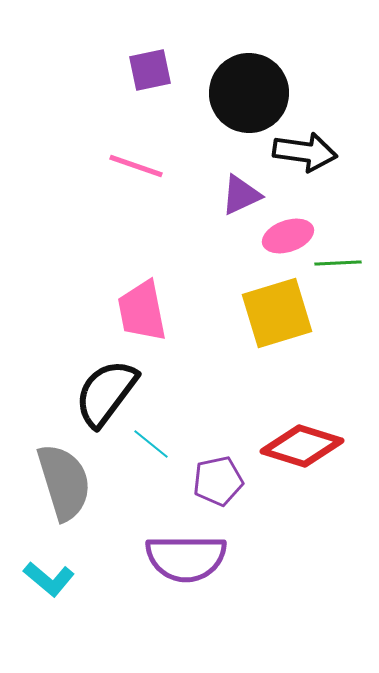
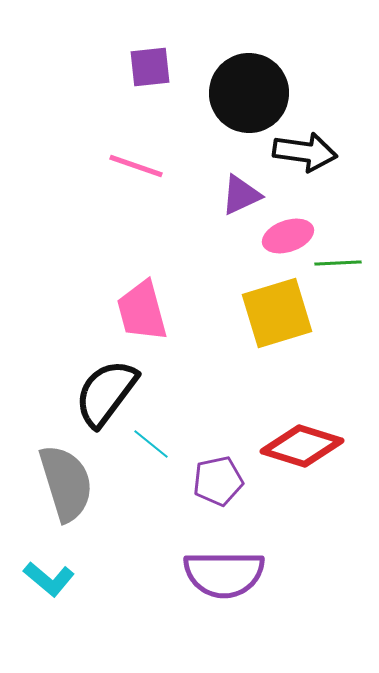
purple square: moved 3 px up; rotated 6 degrees clockwise
pink trapezoid: rotated 4 degrees counterclockwise
gray semicircle: moved 2 px right, 1 px down
purple semicircle: moved 38 px right, 16 px down
